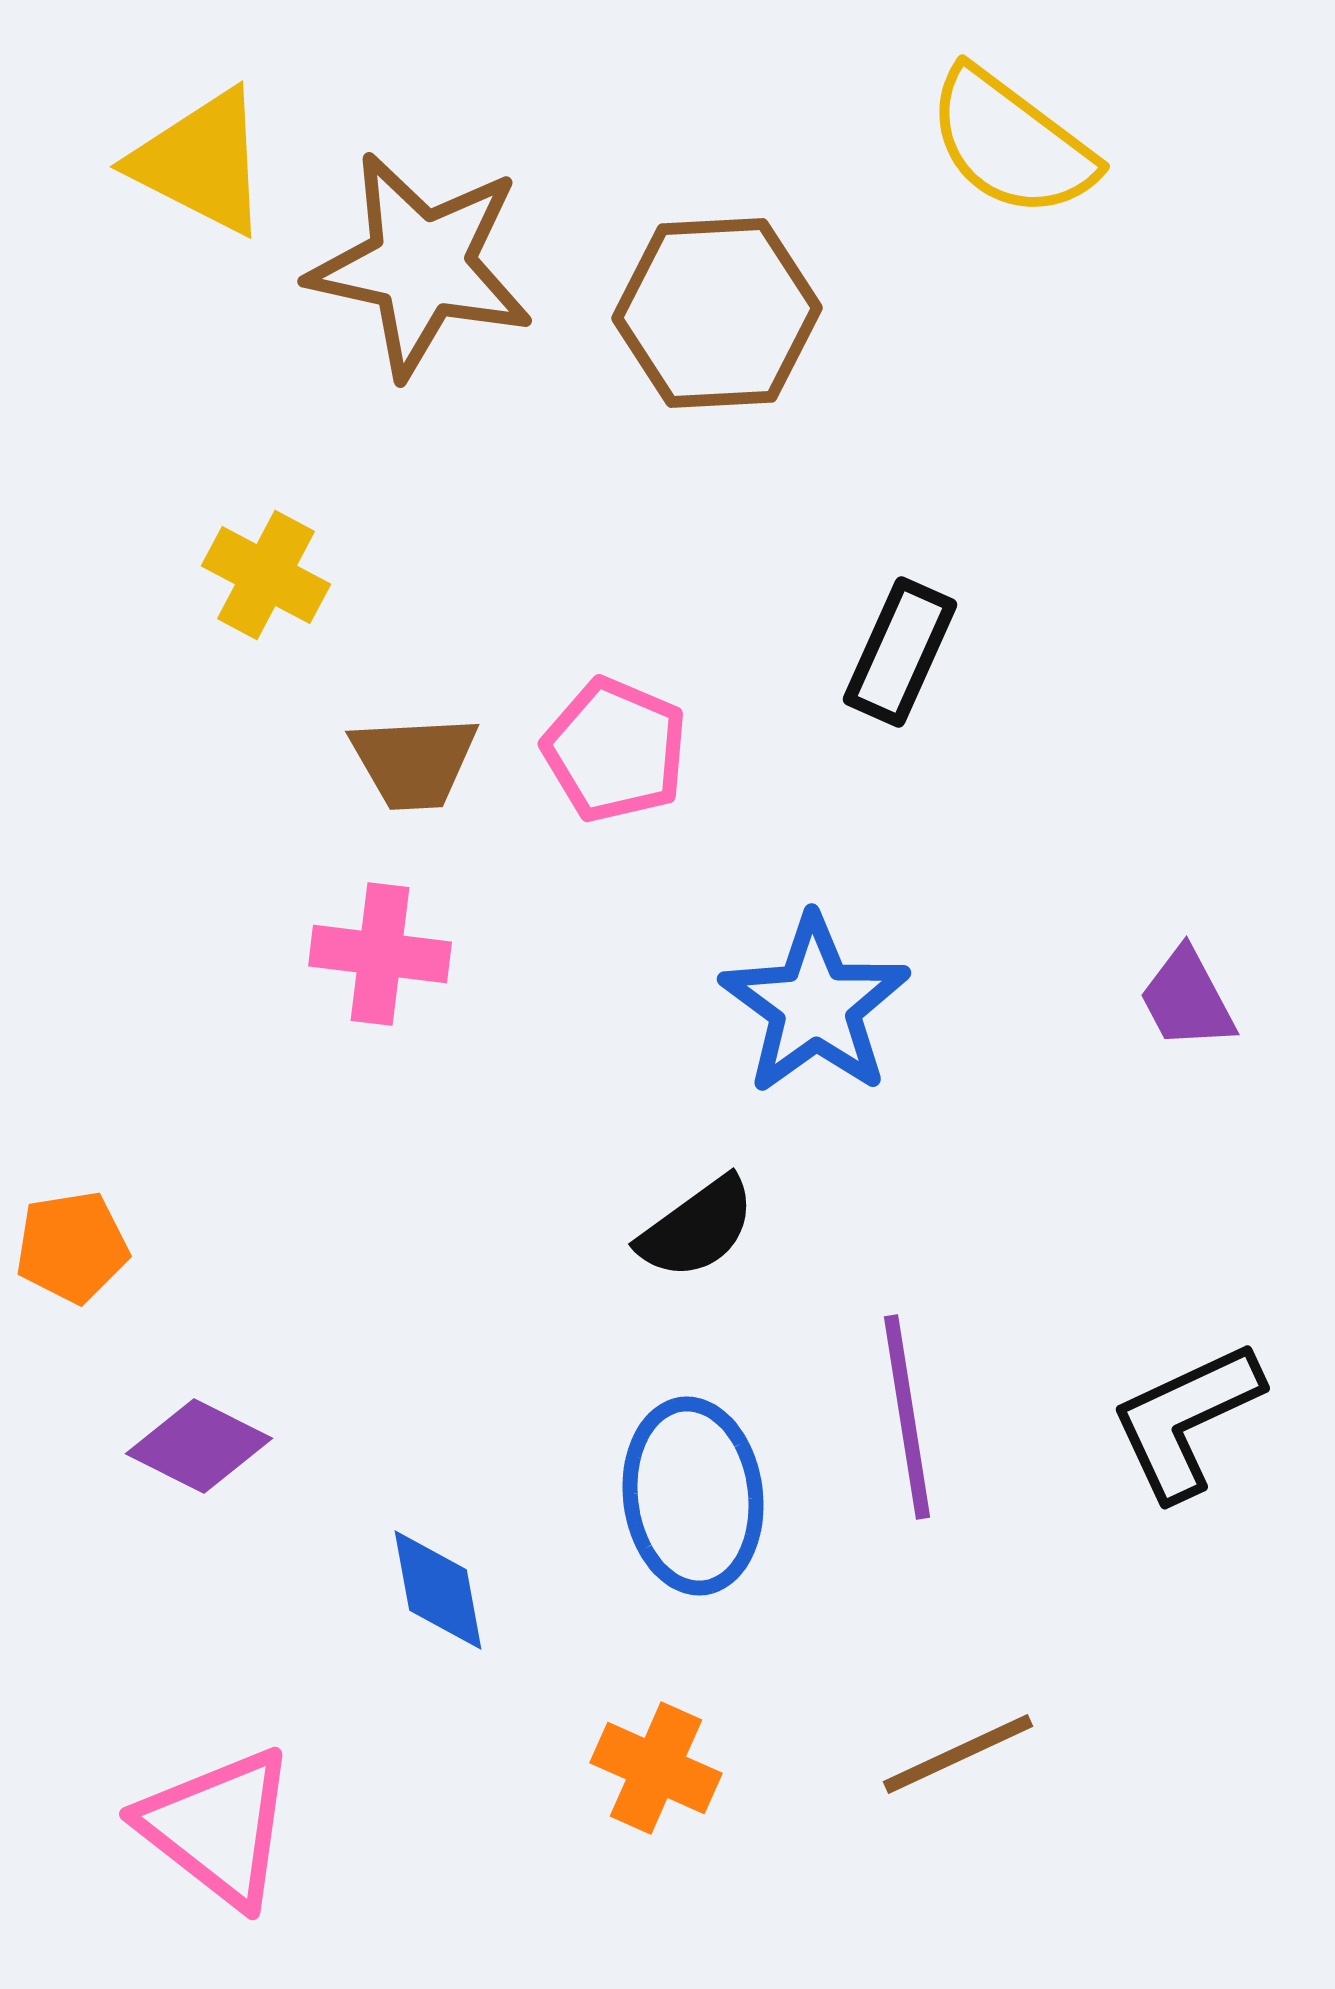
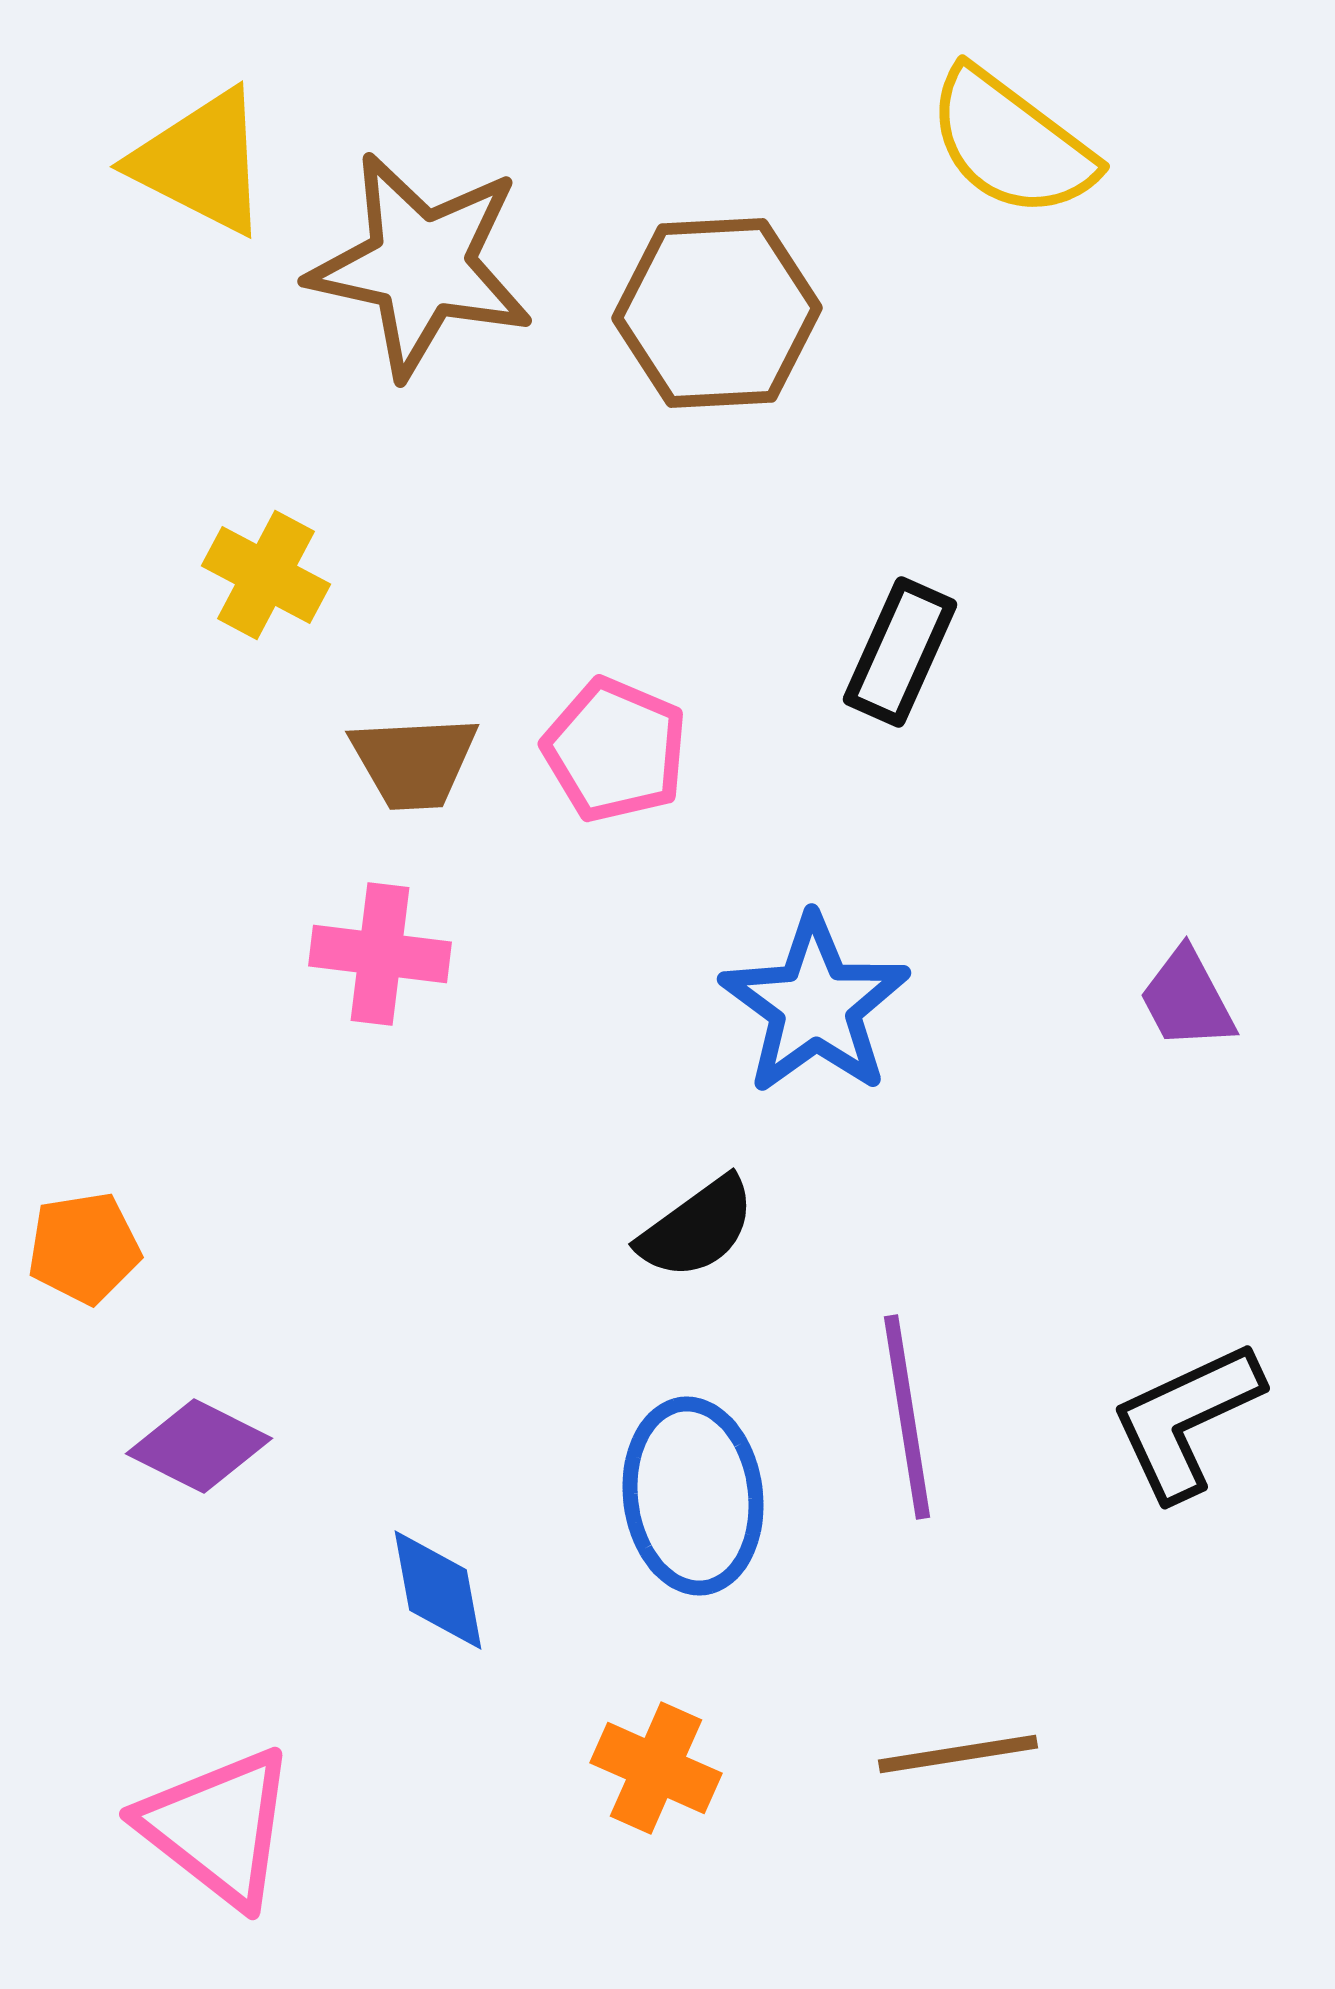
orange pentagon: moved 12 px right, 1 px down
brown line: rotated 16 degrees clockwise
